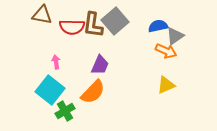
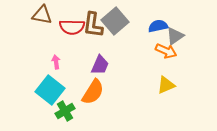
orange semicircle: rotated 12 degrees counterclockwise
